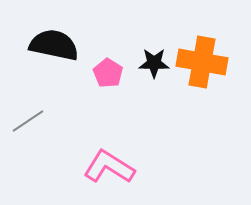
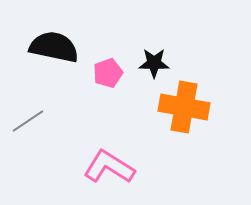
black semicircle: moved 2 px down
orange cross: moved 18 px left, 45 px down
pink pentagon: rotated 20 degrees clockwise
